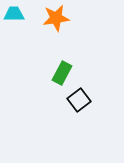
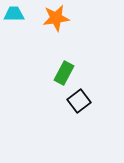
green rectangle: moved 2 px right
black square: moved 1 px down
